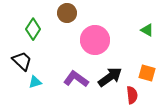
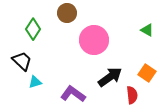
pink circle: moved 1 px left
orange square: rotated 18 degrees clockwise
purple L-shape: moved 3 px left, 15 px down
